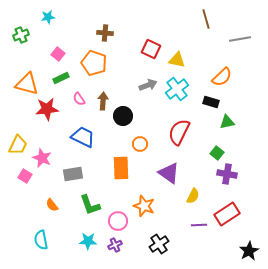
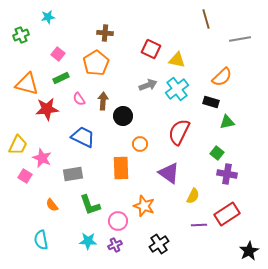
orange pentagon at (94, 63): moved 2 px right; rotated 20 degrees clockwise
